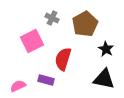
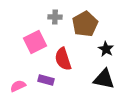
gray cross: moved 3 px right, 1 px up; rotated 24 degrees counterclockwise
pink square: moved 3 px right, 1 px down
red semicircle: rotated 35 degrees counterclockwise
